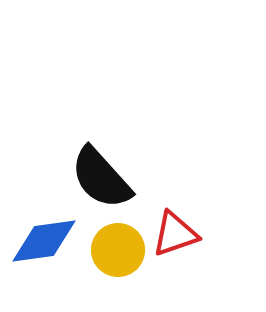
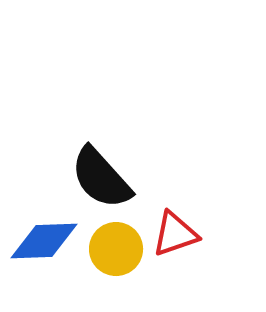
blue diamond: rotated 6 degrees clockwise
yellow circle: moved 2 px left, 1 px up
